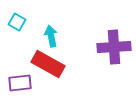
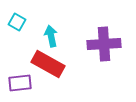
purple cross: moved 10 px left, 3 px up
